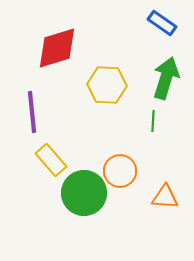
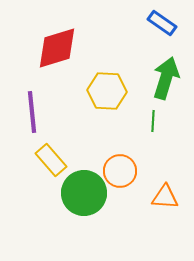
yellow hexagon: moved 6 px down
